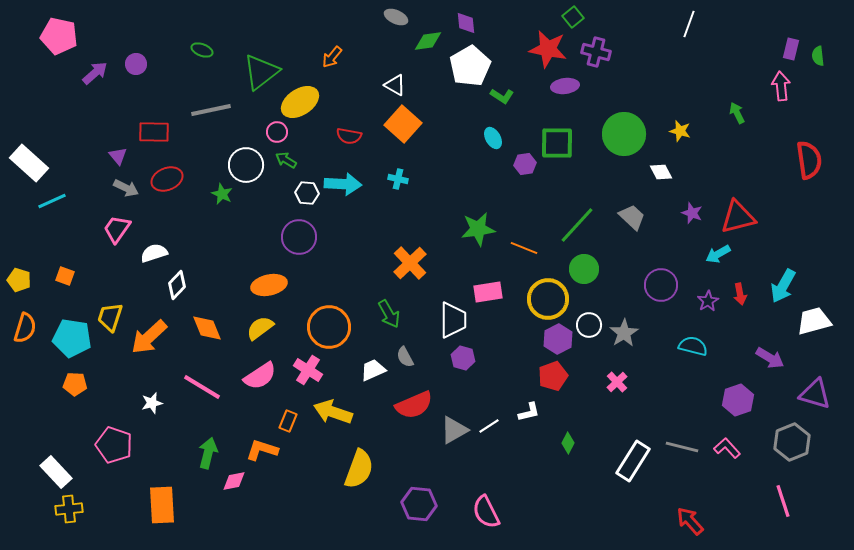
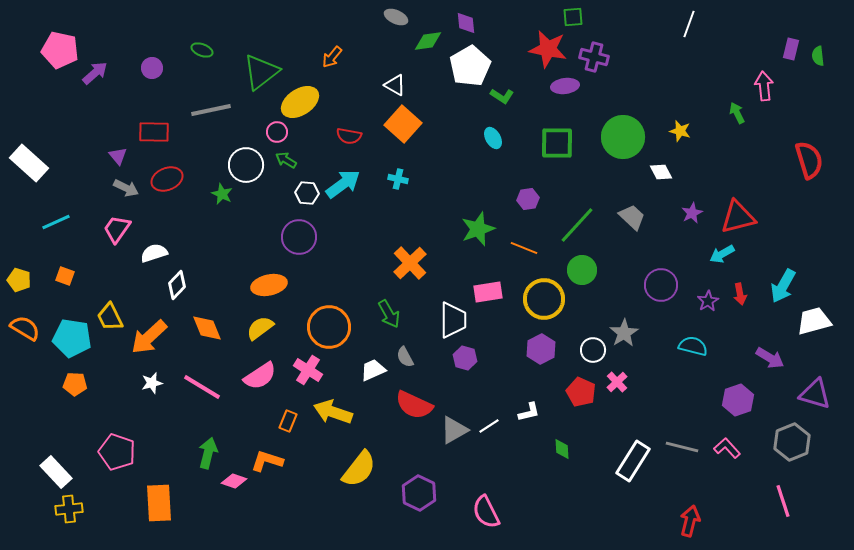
green square at (573, 17): rotated 35 degrees clockwise
pink pentagon at (59, 36): moved 1 px right, 14 px down
purple cross at (596, 52): moved 2 px left, 5 px down
purple circle at (136, 64): moved 16 px right, 4 px down
pink arrow at (781, 86): moved 17 px left
green circle at (624, 134): moved 1 px left, 3 px down
red semicircle at (809, 160): rotated 9 degrees counterclockwise
purple hexagon at (525, 164): moved 3 px right, 35 px down
cyan arrow at (343, 184): rotated 39 degrees counterclockwise
cyan line at (52, 201): moved 4 px right, 21 px down
purple star at (692, 213): rotated 25 degrees clockwise
green star at (478, 229): rotated 12 degrees counterclockwise
cyan arrow at (718, 254): moved 4 px right
green circle at (584, 269): moved 2 px left, 1 px down
yellow circle at (548, 299): moved 4 px left
yellow trapezoid at (110, 317): rotated 44 degrees counterclockwise
white circle at (589, 325): moved 4 px right, 25 px down
orange semicircle at (25, 328): rotated 76 degrees counterclockwise
purple hexagon at (558, 339): moved 17 px left, 10 px down
purple hexagon at (463, 358): moved 2 px right
red pentagon at (553, 376): moved 28 px right, 16 px down; rotated 28 degrees counterclockwise
white star at (152, 403): moved 20 px up
red semicircle at (414, 405): rotated 48 degrees clockwise
green diamond at (568, 443): moved 6 px left, 6 px down; rotated 30 degrees counterclockwise
pink pentagon at (114, 445): moved 3 px right, 7 px down
orange L-shape at (262, 450): moved 5 px right, 11 px down
yellow semicircle at (359, 469): rotated 18 degrees clockwise
pink diamond at (234, 481): rotated 30 degrees clockwise
purple hexagon at (419, 504): moved 11 px up; rotated 20 degrees clockwise
orange rectangle at (162, 505): moved 3 px left, 2 px up
red arrow at (690, 521): rotated 56 degrees clockwise
